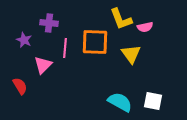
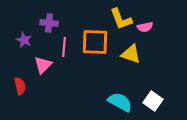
pink line: moved 1 px left, 1 px up
yellow triangle: rotated 35 degrees counterclockwise
red semicircle: rotated 18 degrees clockwise
white square: rotated 24 degrees clockwise
